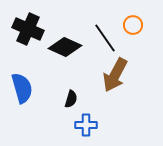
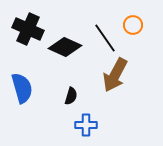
black semicircle: moved 3 px up
